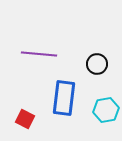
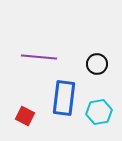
purple line: moved 3 px down
cyan hexagon: moved 7 px left, 2 px down
red square: moved 3 px up
